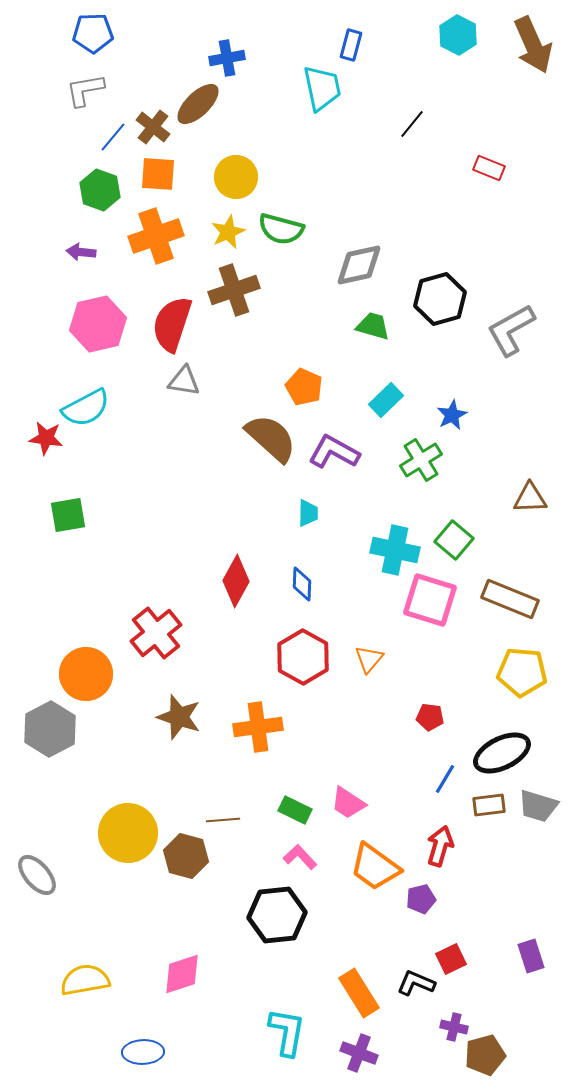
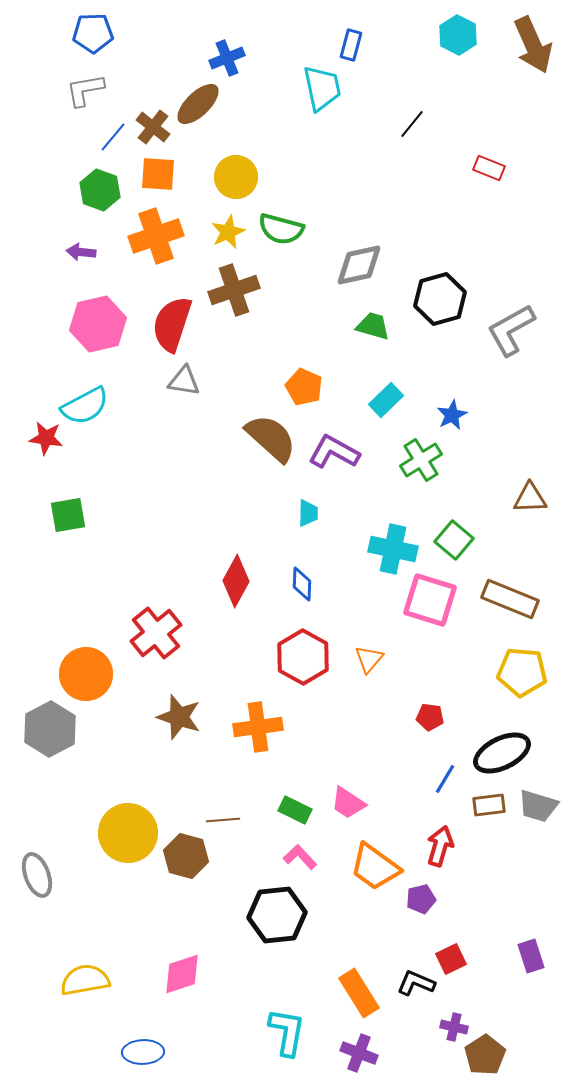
blue cross at (227, 58): rotated 12 degrees counterclockwise
cyan semicircle at (86, 408): moved 1 px left, 2 px up
cyan cross at (395, 550): moved 2 px left, 1 px up
gray ellipse at (37, 875): rotated 21 degrees clockwise
brown pentagon at (485, 1055): rotated 18 degrees counterclockwise
